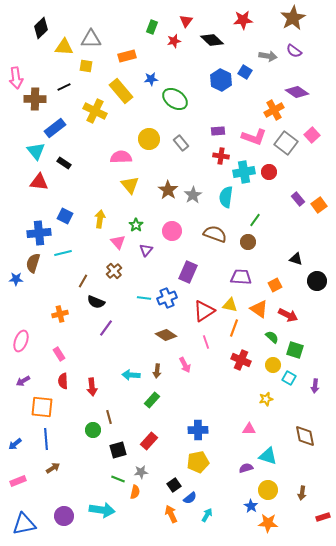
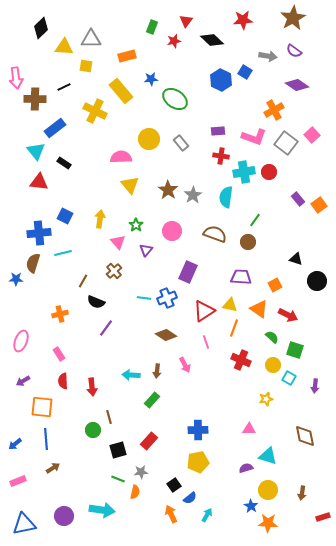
purple diamond at (297, 92): moved 7 px up
